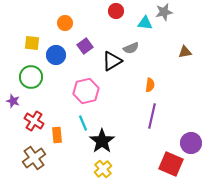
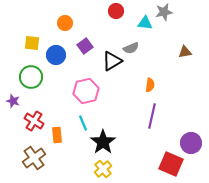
black star: moved 1 px right, 1 px down
